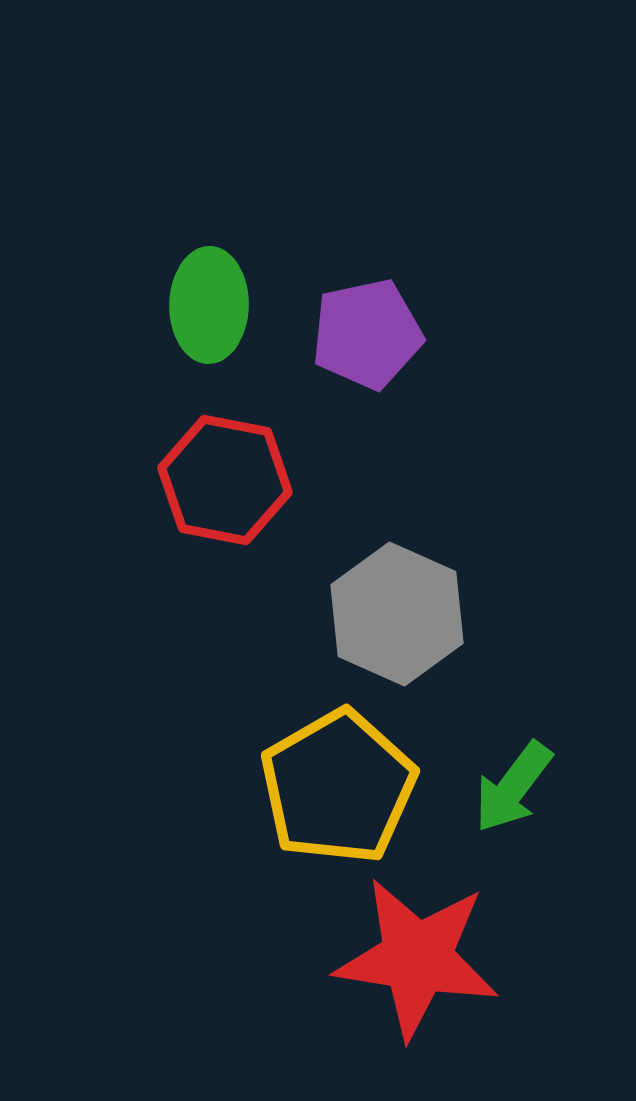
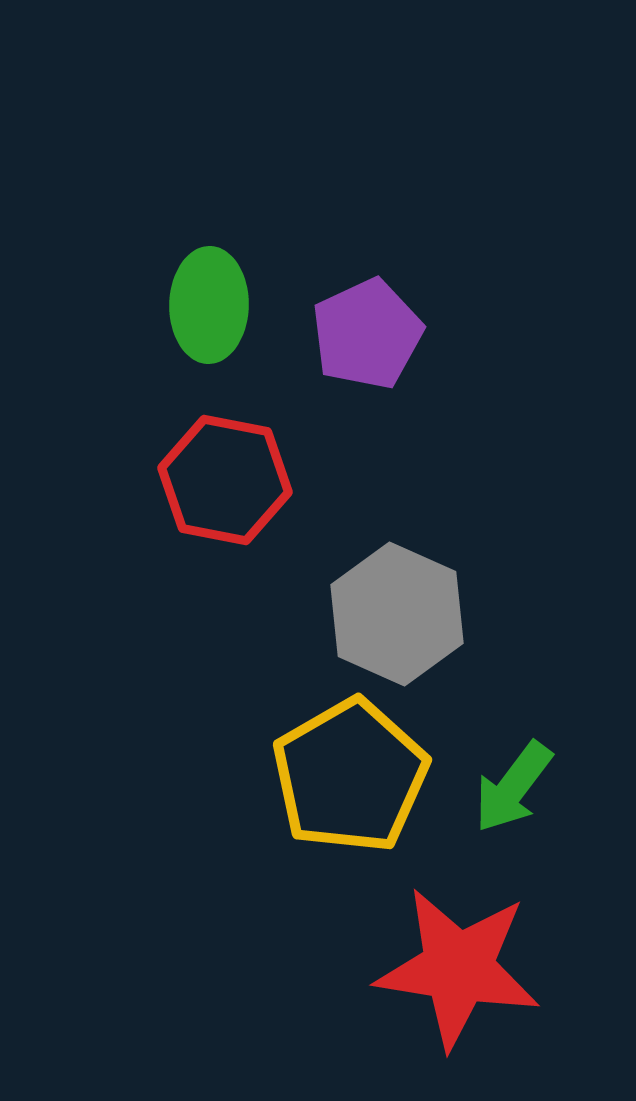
purple pentagon: rotated 13 degrees counterclockwise
yellow pentagon: moved 12 px right, 11 px up
red star: moved 41 px right, 10 px down
